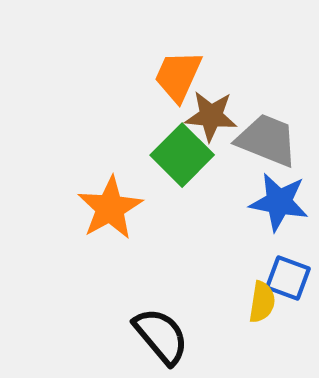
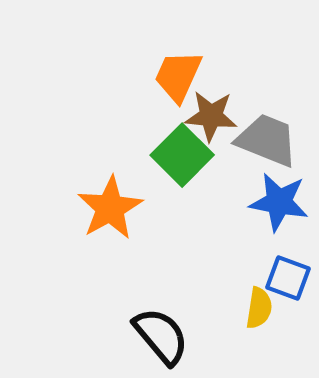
yellow semicircle: moved 3 px left, 6 px down
